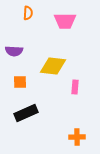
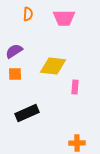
orange semicircle: moved 1 px down
pink trapezoid: moved 1 px left, 3 px up
purple semicircle: rotated 144 degrees clockwise
orange square: moved 5 px left, 8 px up
black rectangle: moved 1 px right
orange cross: moved 6 px down
